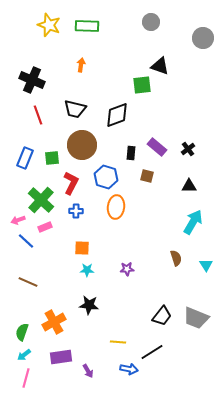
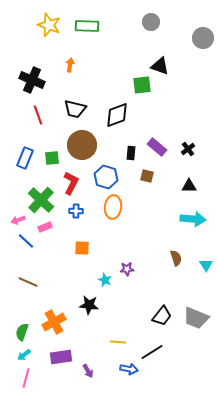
orange arrow at (81, 65): moved 11 px left
orange ellipse at (116, 207): moved 3 px left
cyan arrow at (193, 222): moved 3 px up; rotated 65 degrees clockwise
cyan star at (87, 270): moved 18 px right, 10 px down; rotated 24 degrees clockwise
